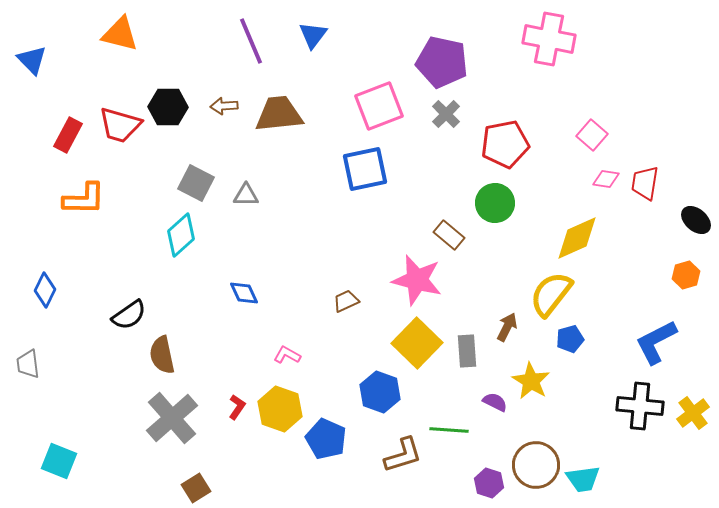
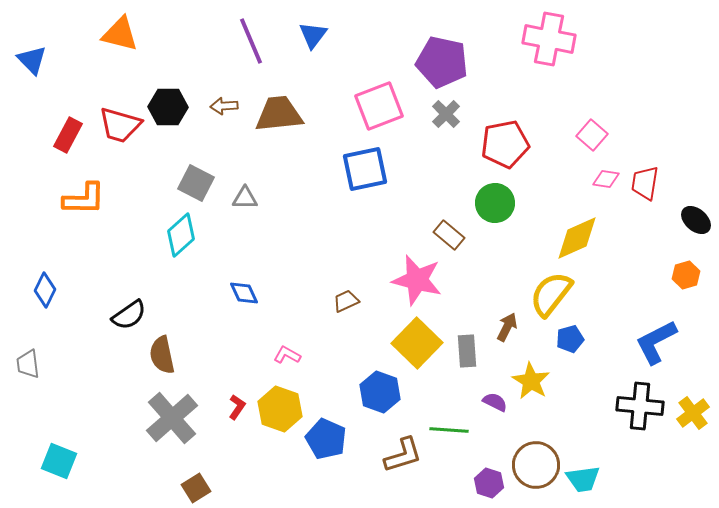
gray triangle at (246, 195): moved 1 px left, 3 px down
